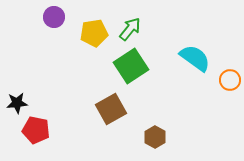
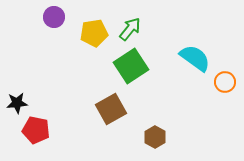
orange circle: moved 5 px left, 2 px down
